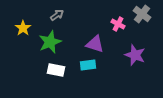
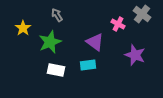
gray arrow: rotated 88 degrees counterclockwise
purple triangle: moved 2 px up; rotated 18 degrees clockwise
